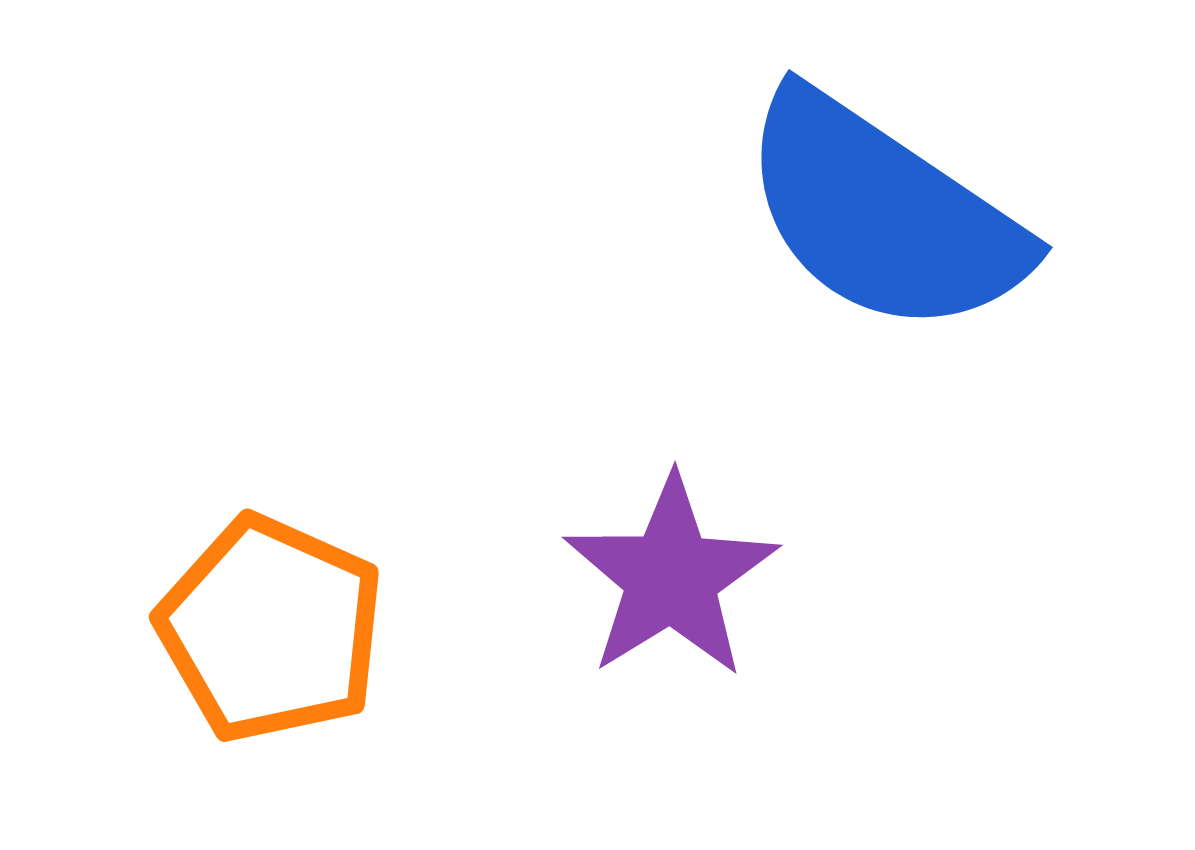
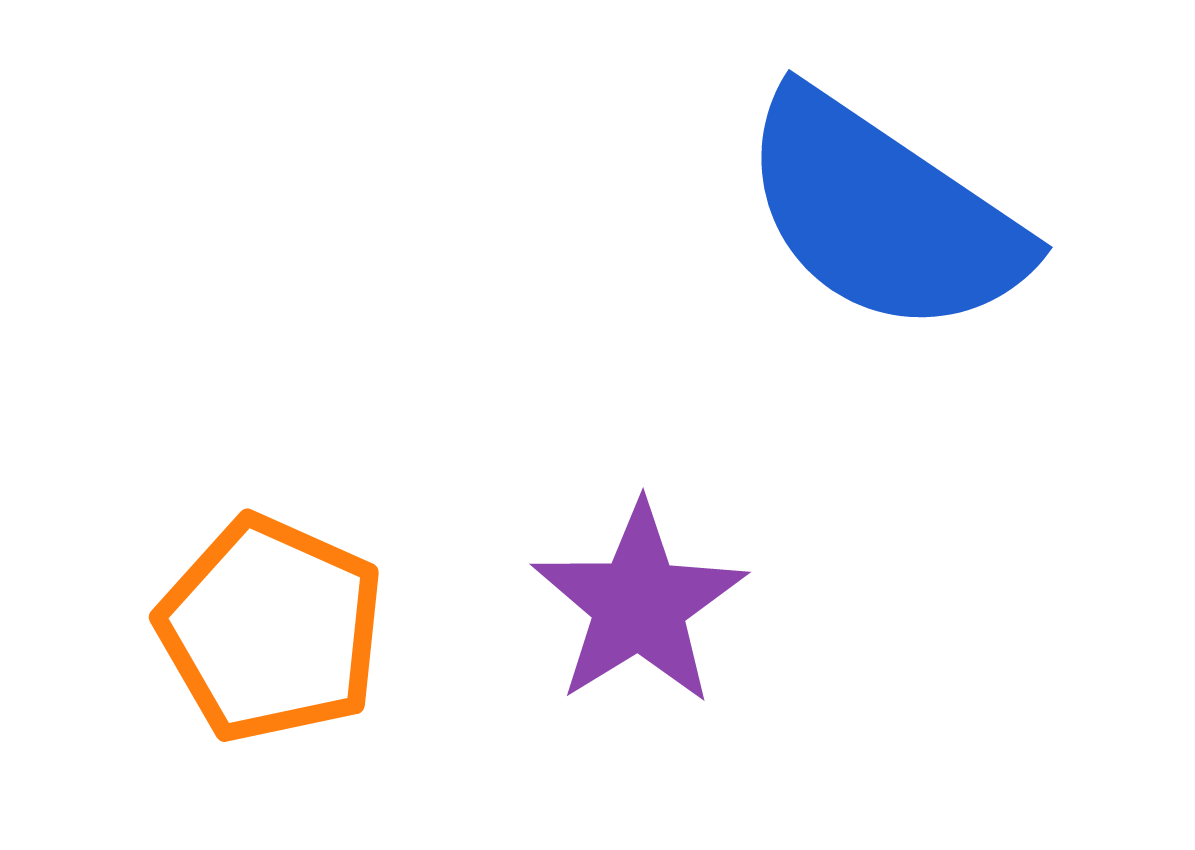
purple star: moved 32 px left, 27 px down
